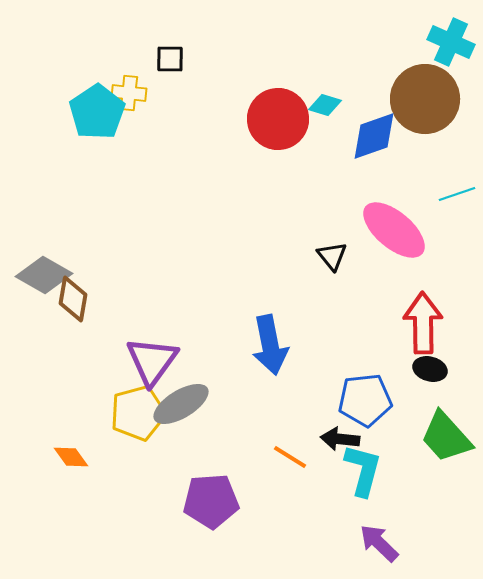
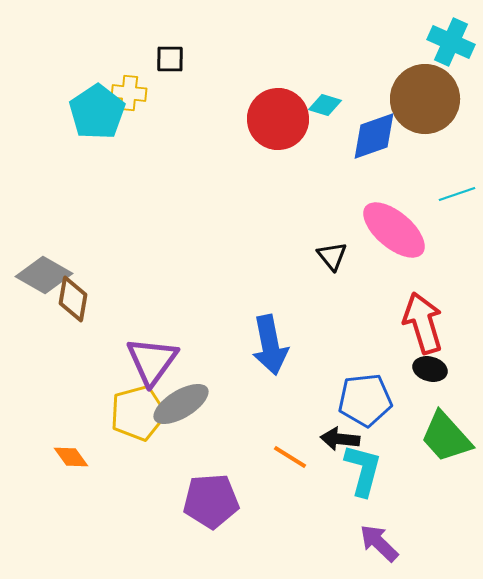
red arrow: rotated 16 degrees counterclockwise
